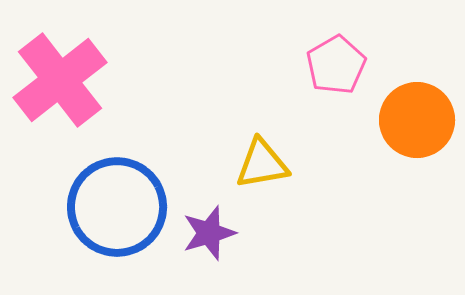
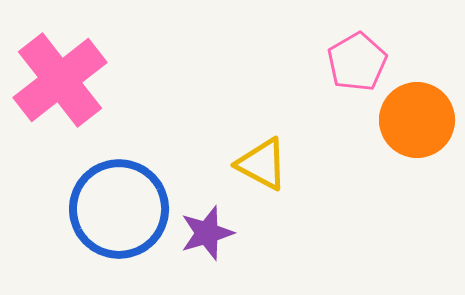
pink pentagon: moved 21 px right, 3 px up
yellow triangle: rotated 38 degrees clockwise
blue circle: moved 2 px right, 2 px down
purple star: moved 2 px left
